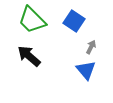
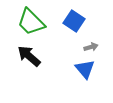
green trapezoid: moved 1 px left, 2 px down
gray arrow: rotated 48 degrees clockwise
blue triangle: moved 1 px left, 1 px up
